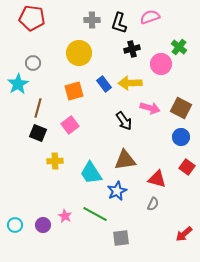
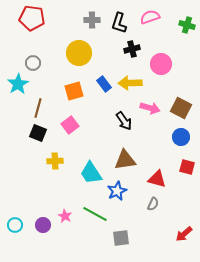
green cross: moved 8 px right, 22 px up; rotated 21 degrees counterclockwise
red square: rotated 21 degrees counterclockwise
